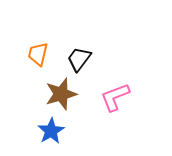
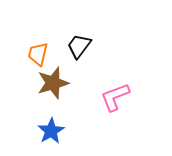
black trapezoid: moved 13 px up
brown star: moved 8 px left, 11 px up
